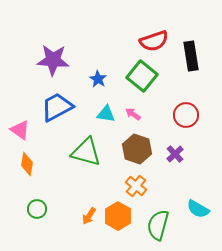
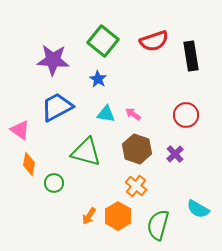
green square: moved 39 px left, 35 px up
orange diamond: moved 2 px right
green circle: moved 17 px right, 26 px up
